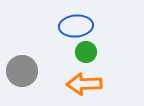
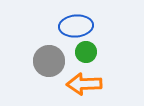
gray circle: moved 27 px right, 10 px up
